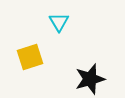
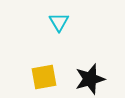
yellow square: moved 14 px right, 20 px down; rotated 8 degrees clockwise
